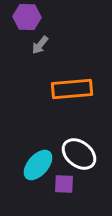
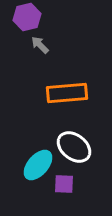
purple hexagon: rotated 16 degrees counterclockwise
gray arrow: rotated 96 degrees clockwise
orange rectangle: moved 5 px left, 4 px down
white ellipse: moved 5 px left, 7 px up
